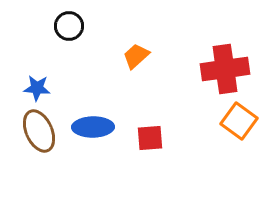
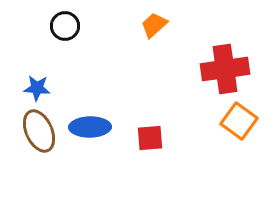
black circle: moved 4 px left
orange trapezoid: moved 18 px right, 31 px up
blue ellipse: moved 3 px left
